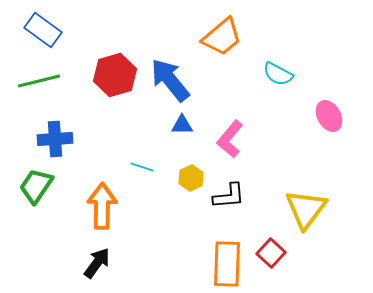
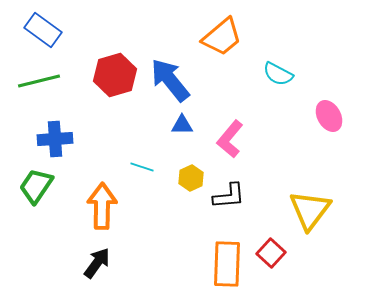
yellow triangle: moved 4 px right, 1 px down
